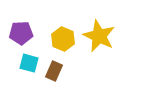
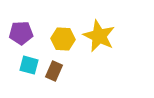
yellow hexagon: rotated 20 degrees counterclockwise
cyan square: moved 2 px down
